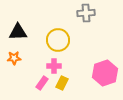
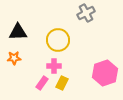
gray cross: rotated 24 degrees counterclockwise
